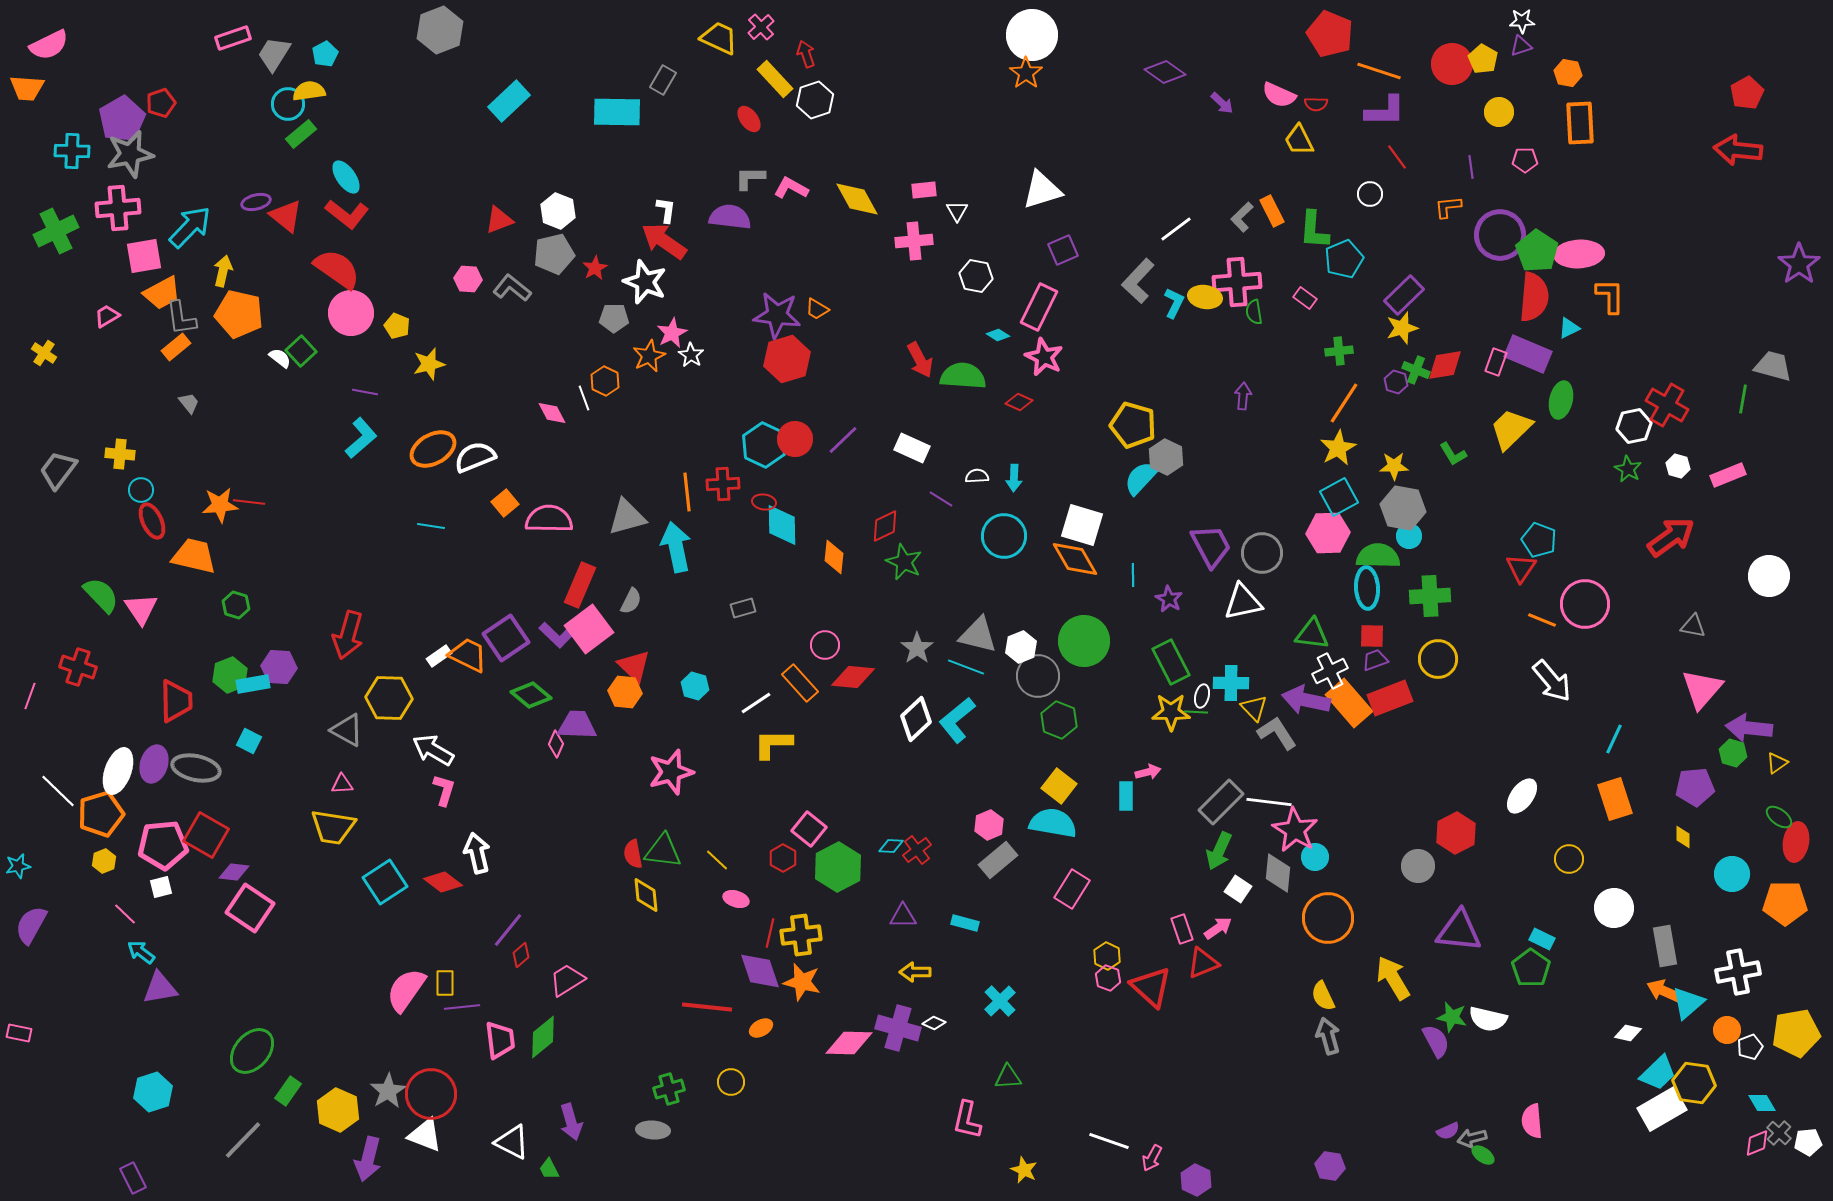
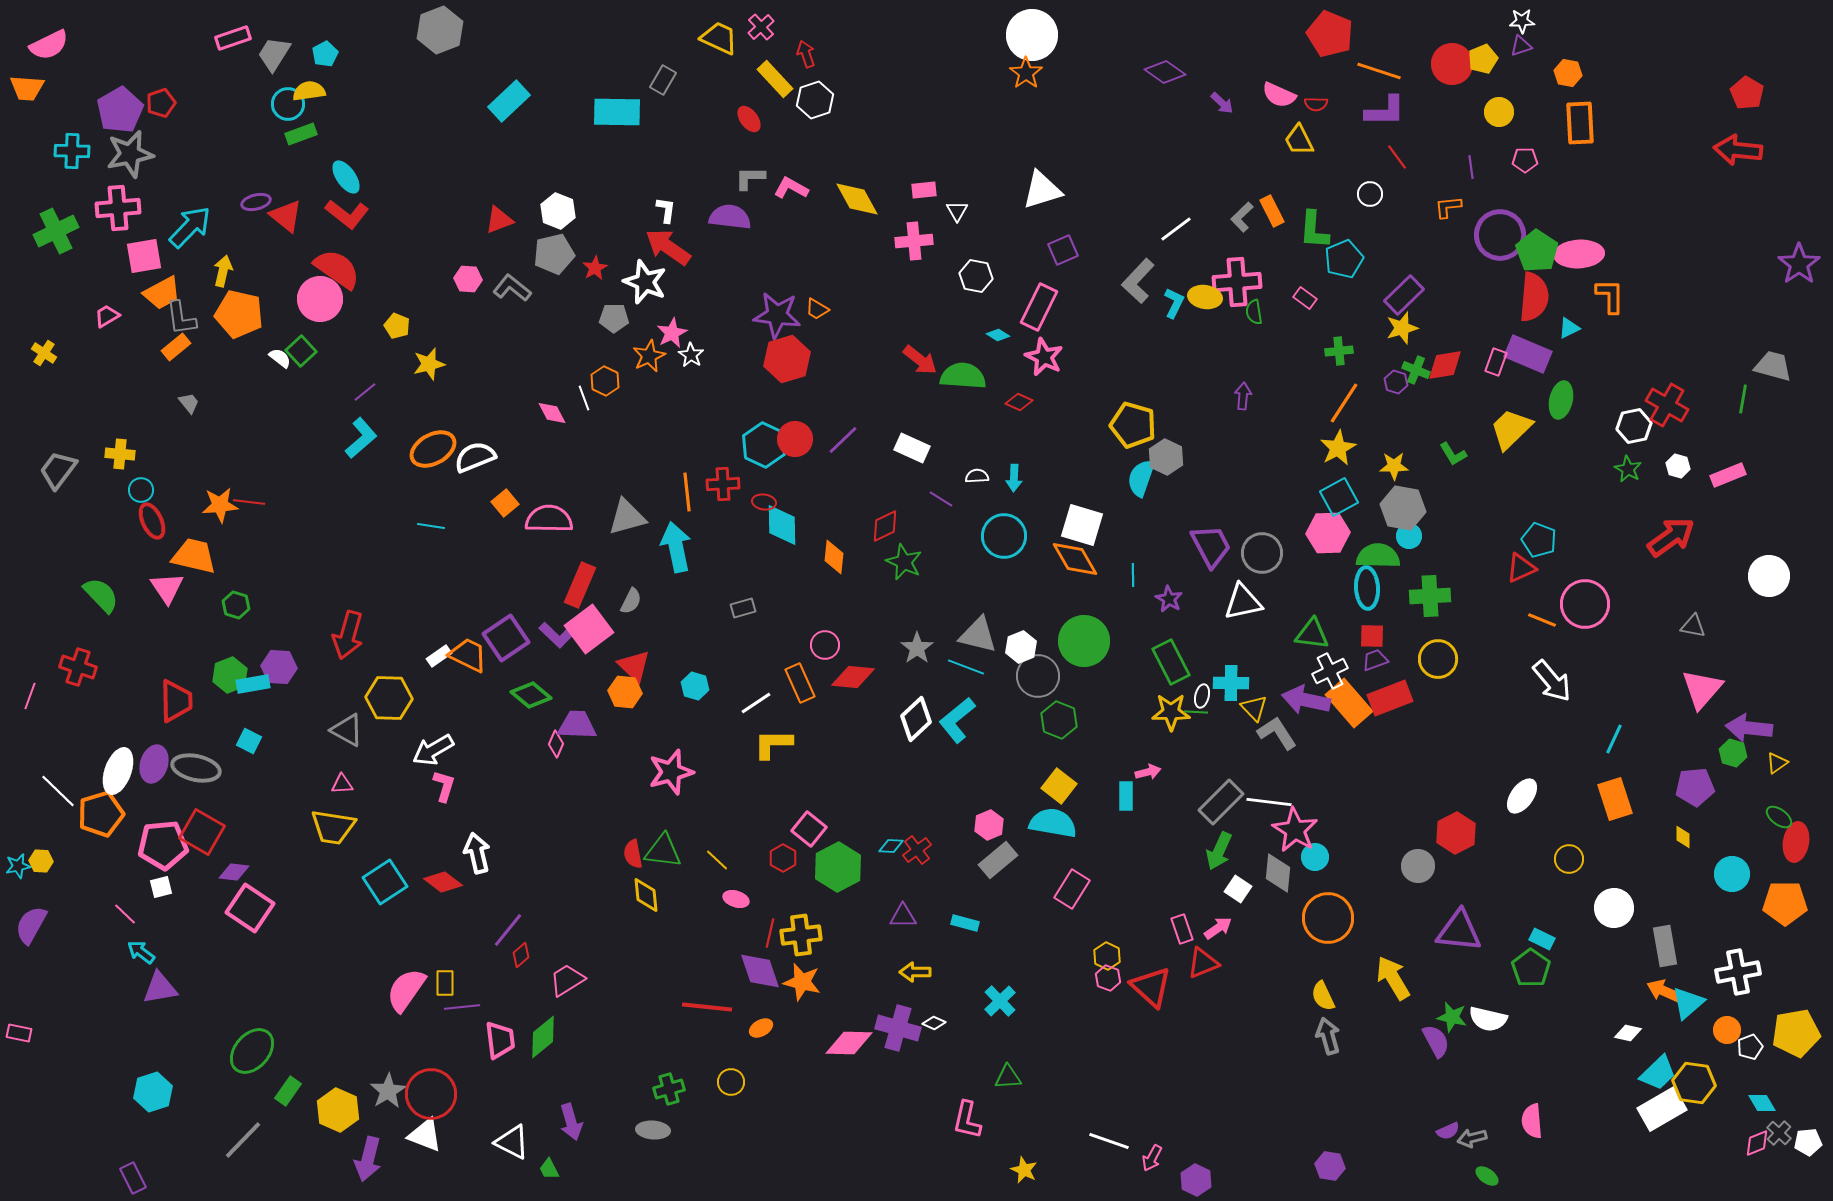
yellow pentagon at (1483, 59): rotated 20 degrees clockwise
red pentagon at (1747, 93): rotated 12 degrees counterclockwise
purple pentagon at (122, 119): moved 2 px left, 9 px up
green rectangle at (301, 134): rotated 20 degrees clockwise
red arrow at (664, 241): moved 4 px right, 6 px down
pink circle at (351, 313): moved 31 px left, 14 px up
red arrow at (920, 360): rotated 24 degrees counterclockwise
purple line at (365, 392): rotated 50 degrees counterclockwise
cyan semicircle at (1141, 478): rotated 24 degrees counterclockwise
red triangle at (1521, 568): rotated 32 degrees clockwise
pink triangle at (141, 609): moved 26 px right, 21 px up
orange rectangle at (800, 683): rotated 18 degrees clockwise
white arrow at (433, 750): rotated 60 degrees counterclockwise
pink L-shape at (444, 790): moved 4 px up
red square at (206, 835): moved 4 px left, 3 px up
yellow hexagon at (104, 861): moved 63 px left; rotated 25 degrees clockwise
green ellipse at (1483, 1155): moved 4 px right, 21 px down
